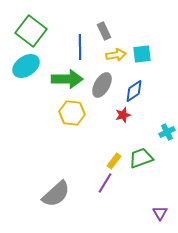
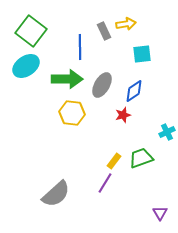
yellow arrow: moved 10 px right, 31 px up
